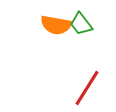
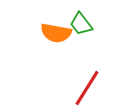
orange semicircle: moved 8 px down
